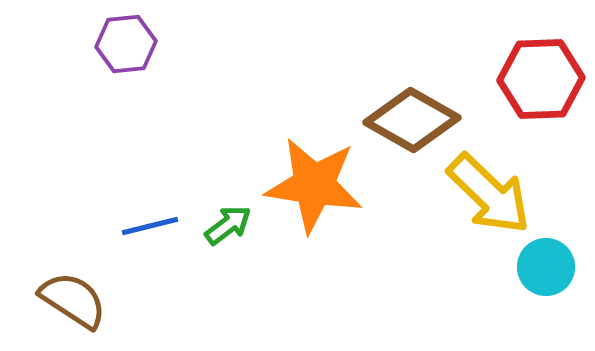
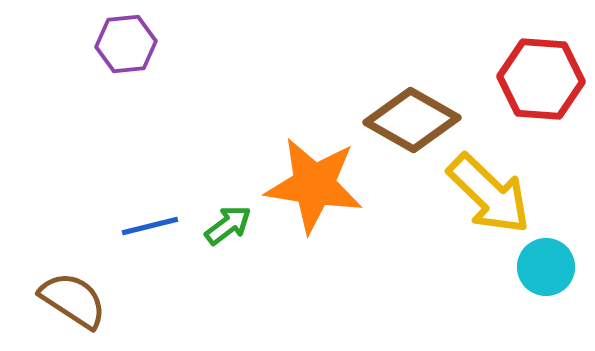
red hexagon: rotated 6 degrees clockwise
